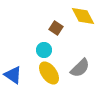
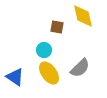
yellow diamond: rotated 15 degrees clockwise
brown square: moved 1 px right, 1 px up; rotated 24 degrees counterclockwise
blue triangle: moved 2 px right, 2 px down
